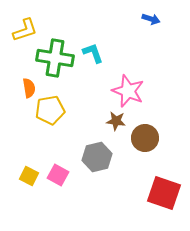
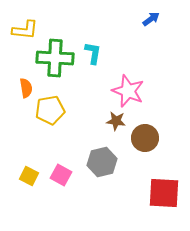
blue arrow: rotated 54 degrees counterclockwise
yellow L-shape: rotated 24 degrees clockwise
cyan L-shape: rotated 30 degrees clockwise
green cross: rotated 6 degrees counterclockwise
orange semicircle: moved 3 px left
gray hexagon: moved 5 px right, 5 px down
pink square: moved 3 px right
red square: rotated 16 degrees counterclockwise
